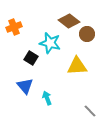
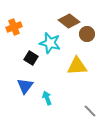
blue triangle: rotated 18 degrees clockwise
